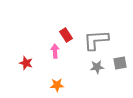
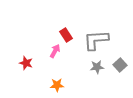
pink arrow: rotated 32 degrees clockwise
gray square: moved 2 px down; rotated 32 degrees counterclockwise
